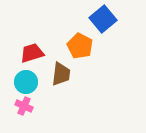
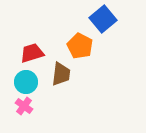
pink cross: rotated 12 degrees clockwise
